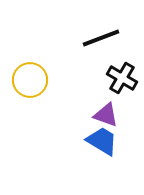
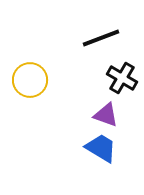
blue trapezoid: moved 1 px left, 7 px down
